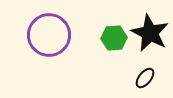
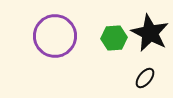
purple circle: moved 6 px right, 1 px down
